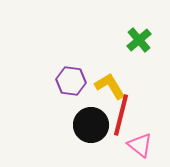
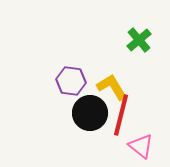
yellow L-shape: moved 2 px right, 1 px down
black circle: moved 1 px left, 12 px up
pink triangle: moved 1 px right, 1 px down
